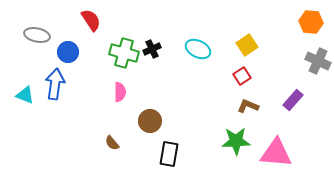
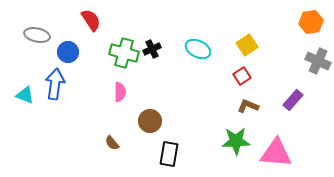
orange hexagon: rotated 15 degrees counterclockwise
